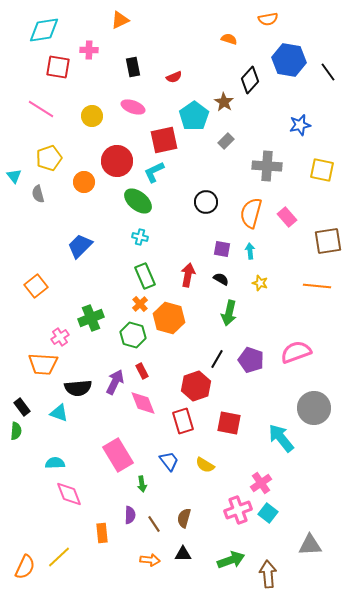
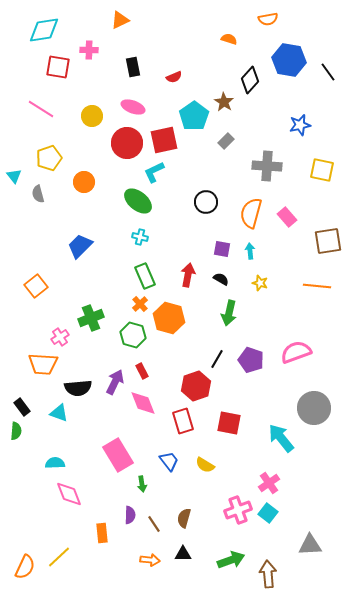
red circle at (117, 161): moved 10 px right, 18 px up
pink cross at (261, 483): moved 8 px right
